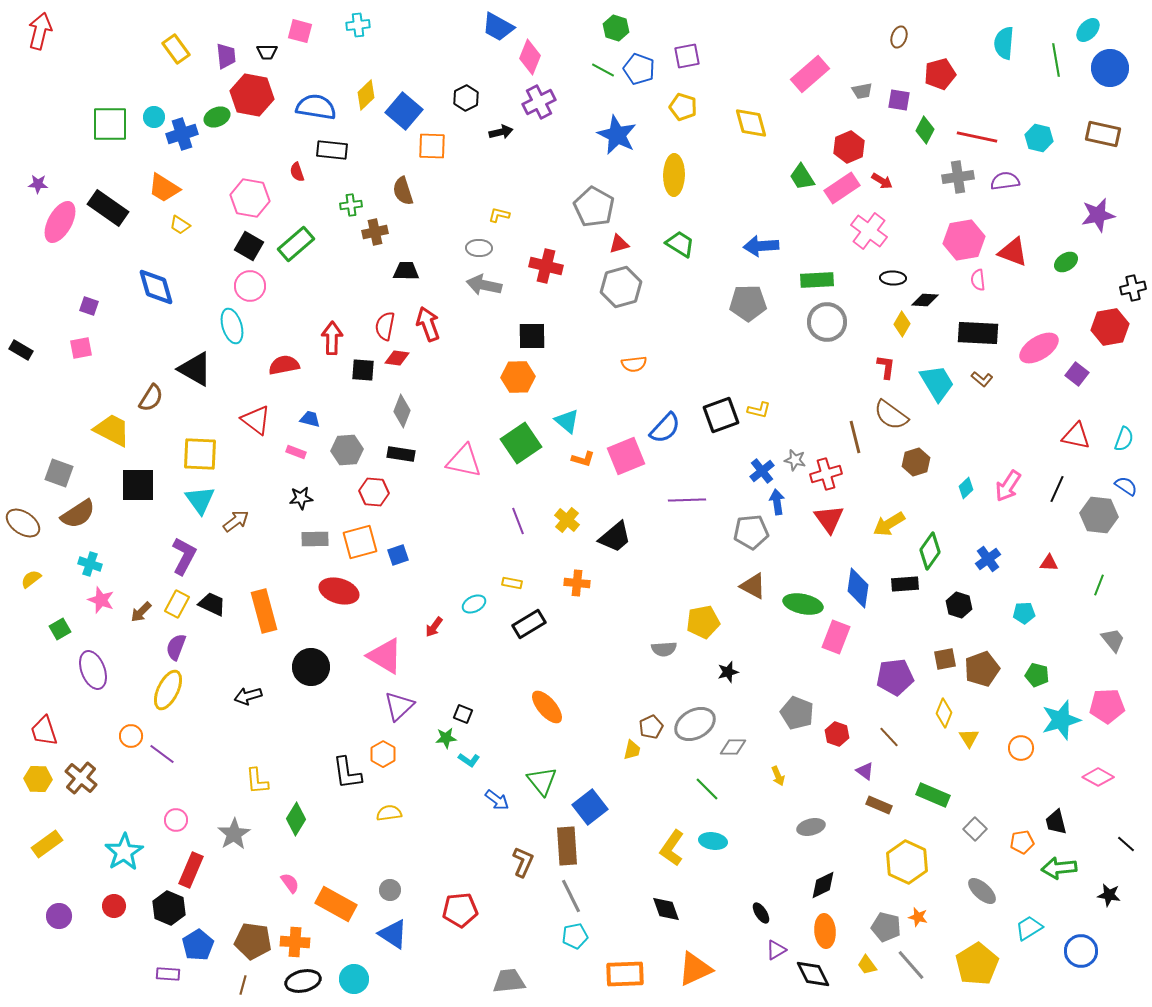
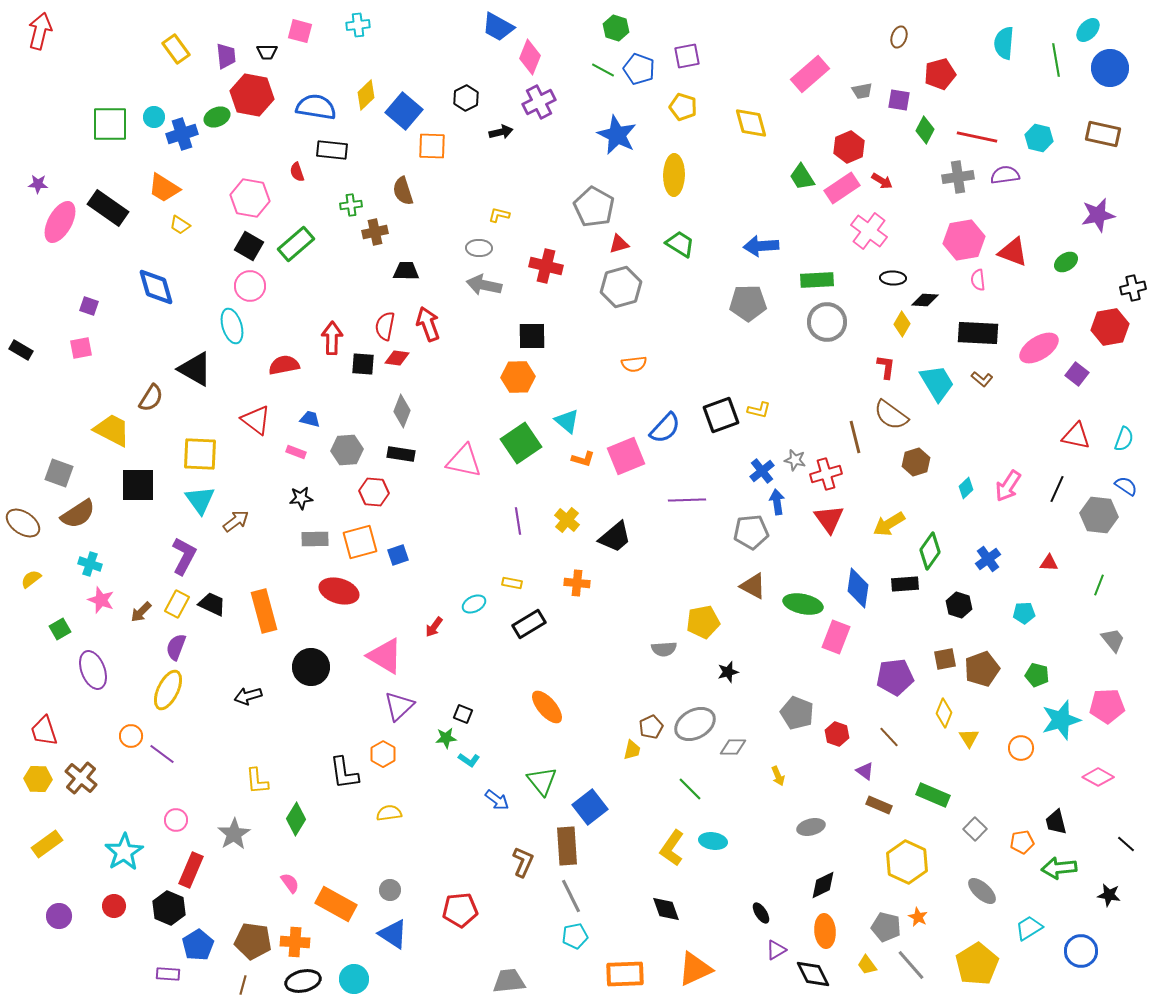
purple semicircle at (1005, 181): moved 6 px up
black square at (363, 370): moved 6 px up
purple line at (518, 521): rotated 12 degrees clockwise
black L-shape at (347, 773): moved 3 px left
green line at (707, 789): moved 17 px left
orange star at (918, 917): rotated 12 degrees clockwise
